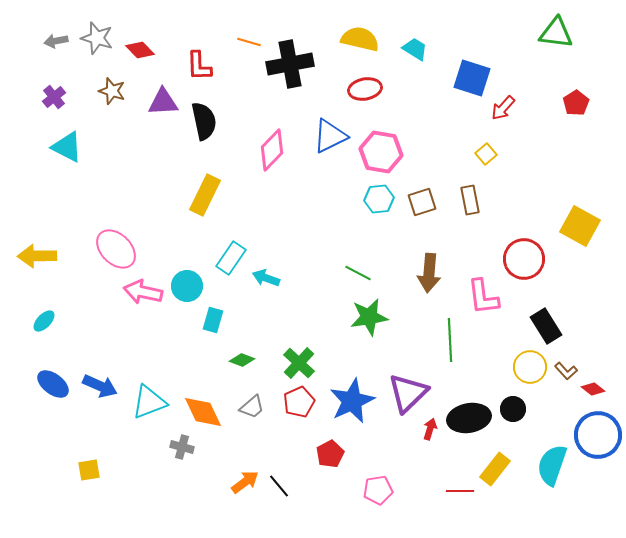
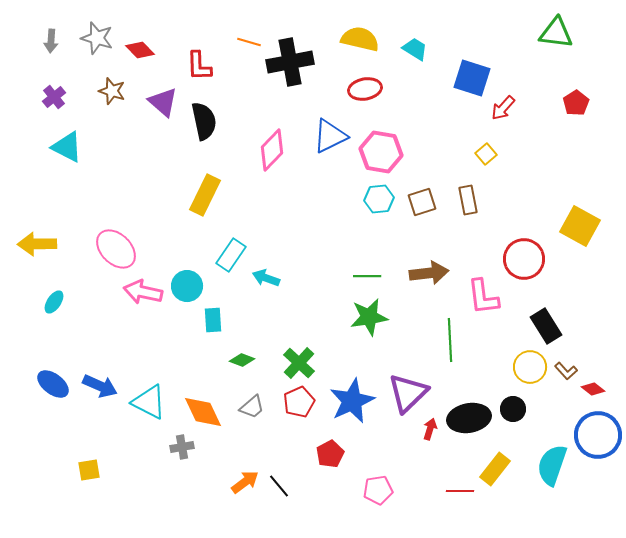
gray arrow at (56, 41): moved 5 px left; rotated 75 degrees counterclockwise
black cross at (290, 64): moved 2 px up
purple triangle at (163, 102): rotated 44 degrees clockwise
brown rectangle at (470, 200): moved 2 px left
yellow arrow at (37, 256): moved 12 px up
cyan rectangle at (231, 258): moved 3 px up
green line at (358, 273): moved 9 px right, 3 px down; rotated 28 degrees counterclockwise
brown arrow at (429, 273): rotated 102 degrees counterclockwise
cyan rectangle at (213, 320): rotated 20 degrees counterclockwise
cyan ellipse at (44, 321): moved 10 px right, 19 px up; rotated 10 degrees counterclockwise
cyan triangle at (149, 402): rotated 48 degrees clockwise
gray cross at (182, 447): rotated 25 degrees counterclockwise
